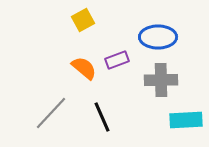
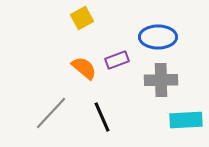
yellow square: moved 1 px left, 2 px up
